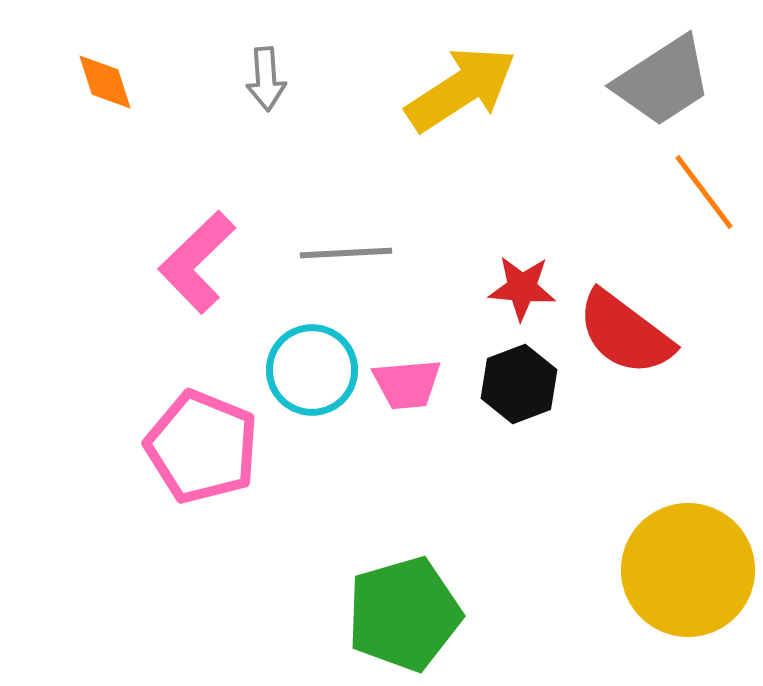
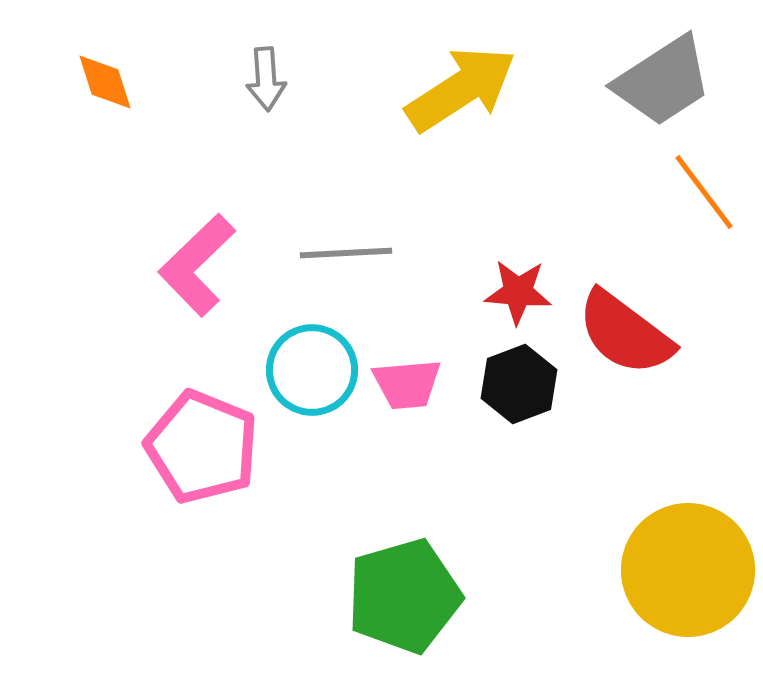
pink L-shape: moved 3 px down
red star: moved 4 px left, 4 px down
green pentagon: moved 18 px up
